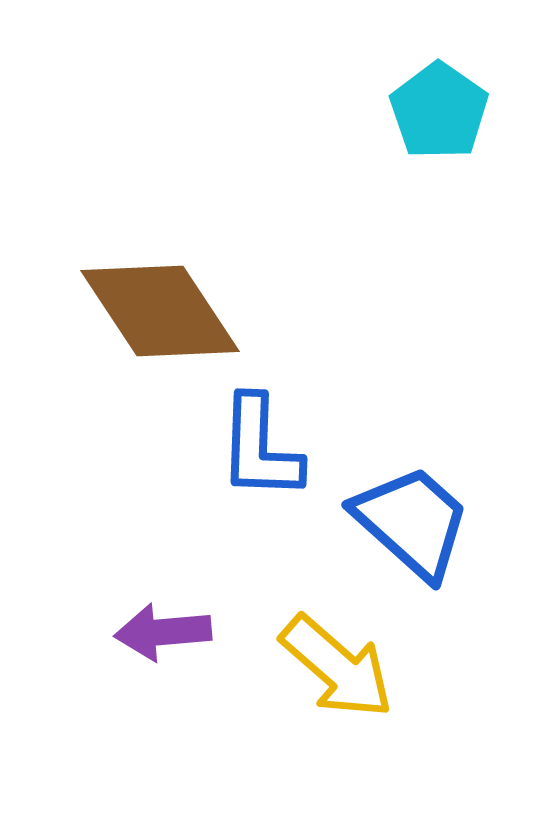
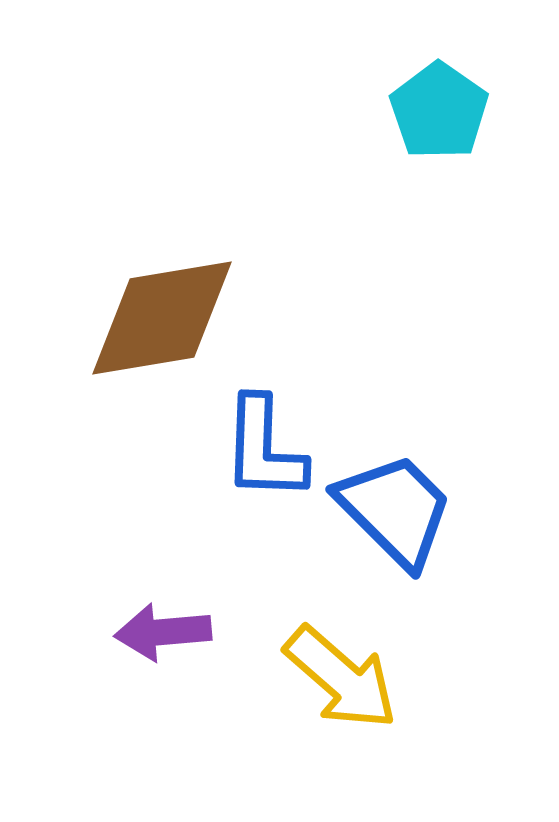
brown diamond: moved 2 px right, 7 px down; rotated 66 degrees counterclockwise
blue L-shape: moved 4 px right, 1 px down
blue trapezoid: moved 17 px left, 12 px up; rotated 3 degrees clockwise
yellow arrow: moved 4 px right, 11 px down
